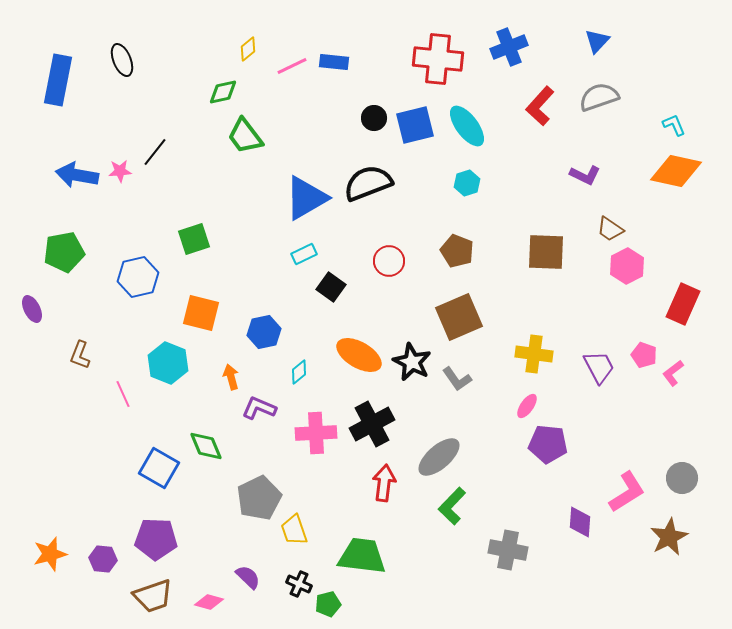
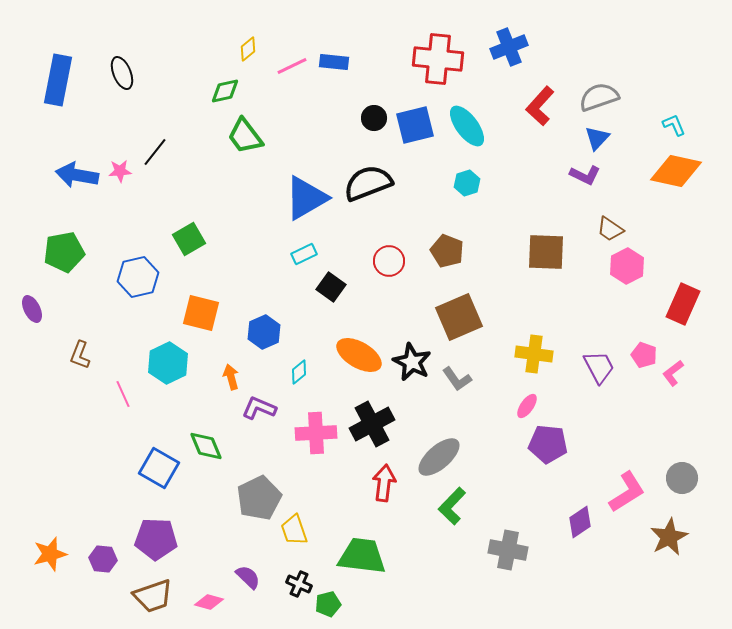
blue triangle at (597, 41): moved 97 px down
black ellipse at (122, 60): moved 13 px down
green diamond at (223, 92): moved 2 px right, 1 px up
green square at (194, 239): moved 5 px left; rotated 12 degrees counterclockwise
brown pentagon at (457, 251): moved 10 px left
blue hexagon at (264, 332): rotated 12 degrees counterclockwise
cyan hexagon at (168, 363): rotated 12 degrees clockwise
purple diamond at (580, 522): rotated 52 degrees clockwise
